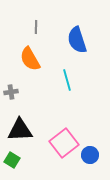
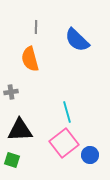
blue semicircle: rotated 28 degrees counterclockwise
orange semicircle: rotated 15 degrees clockwise
cyan line: moved 32 px down
green square: rotated 14 degrees counterclockwise
